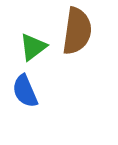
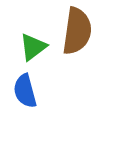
blue semicircle: rotated 8 degrees clockwise
